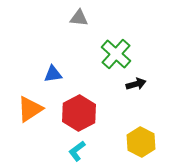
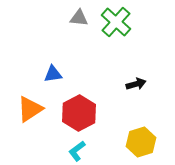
green cross: moved 32 px up
yellow hexagon: rotated 16 degrees clockwise
